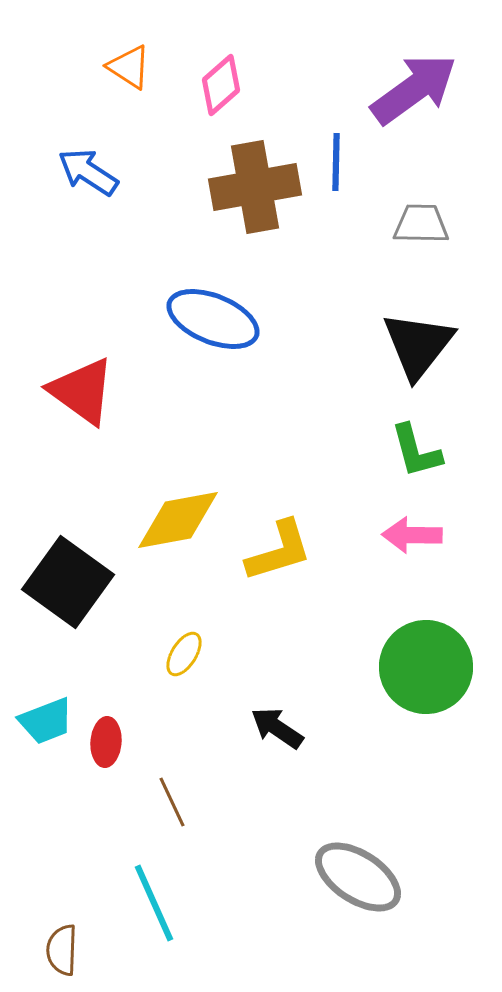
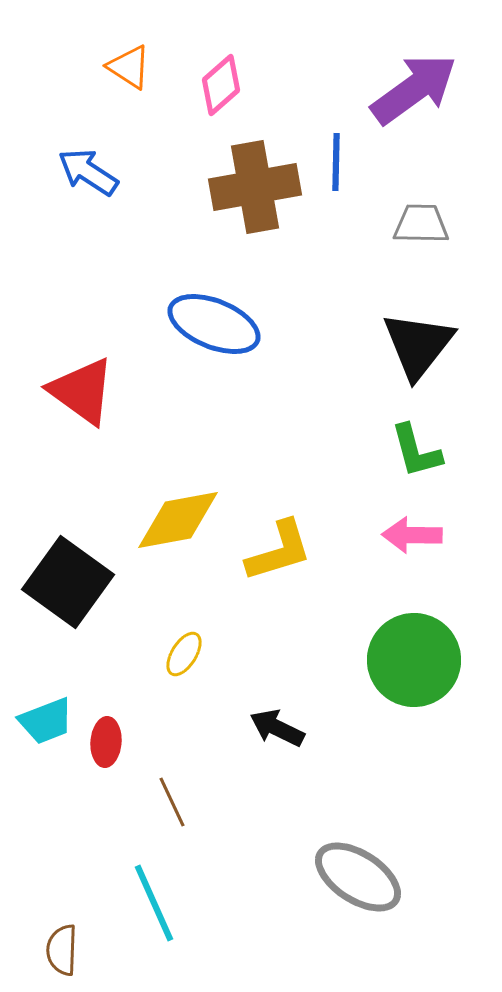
blue ellipse: moved 1 px right, 5 px down
green circle: moved 12 px left, 7 px up
black arrow: rotated 8 degrees counterclockwise
